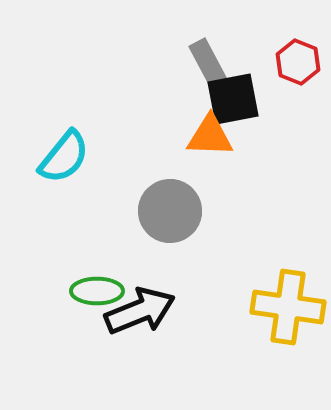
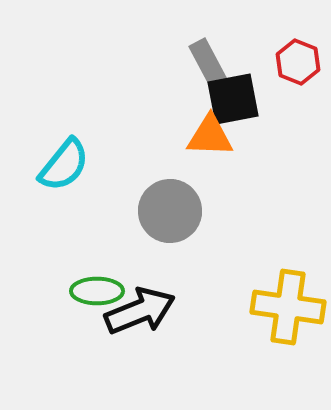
cyan semicircle: moved 8 px down
